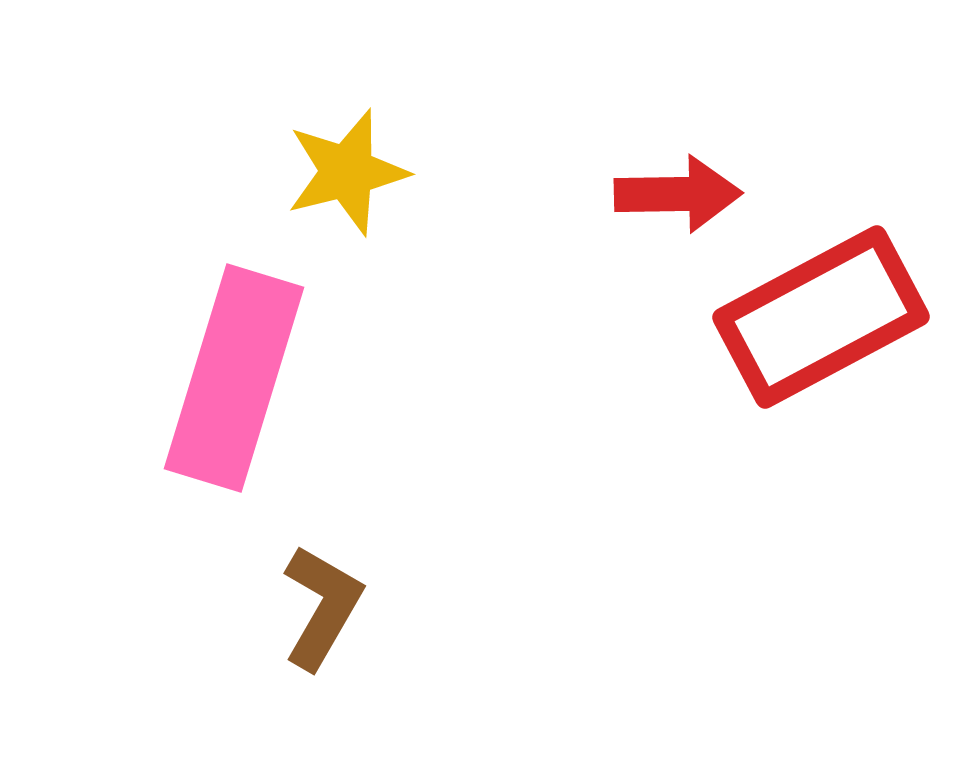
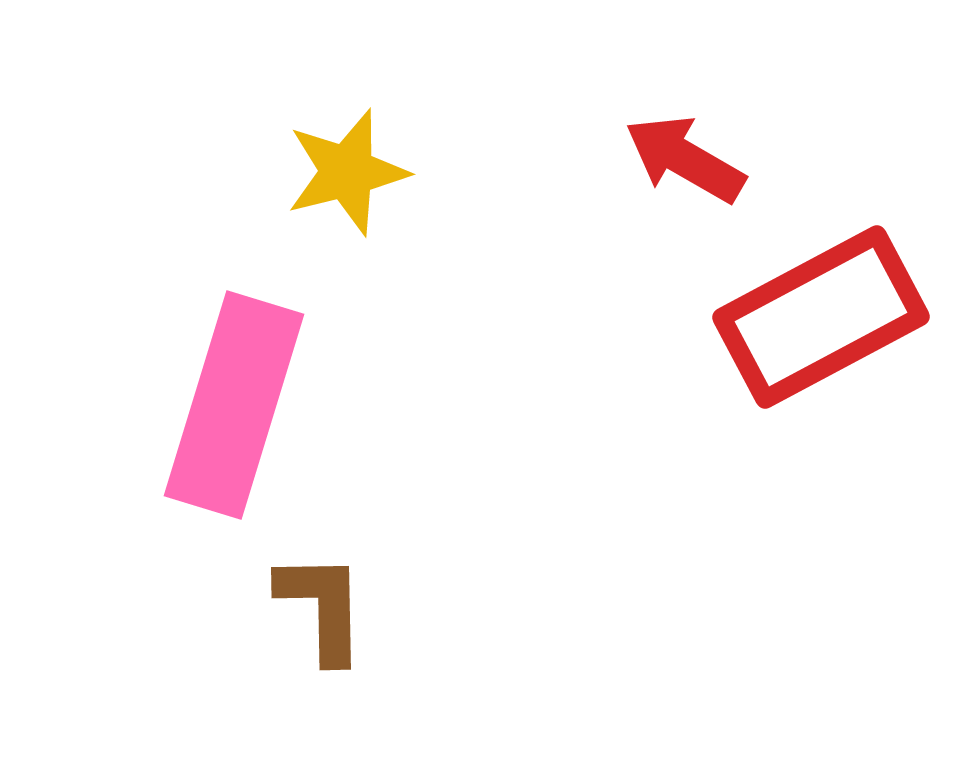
red arrow: moved 7 px right, 35 px up; rotated 149 degrees counterclockwise
pink rectangle: moved 27 px down
brown L-shape: rotated 31 degrees counterclockwise
